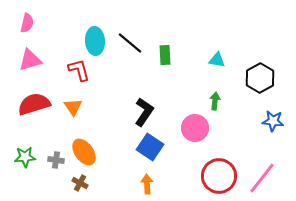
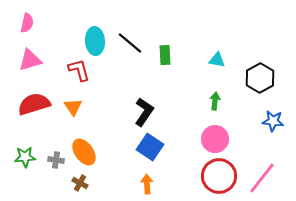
pink circle: moved 20 px right, 11 px down
